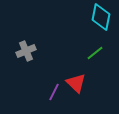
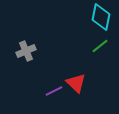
green line: moved 5 px right, 7 px up
purple line: moved 1 px up; rotated 36 degrees clockwise
